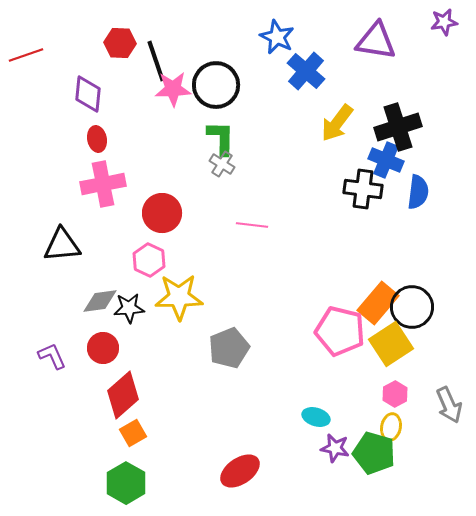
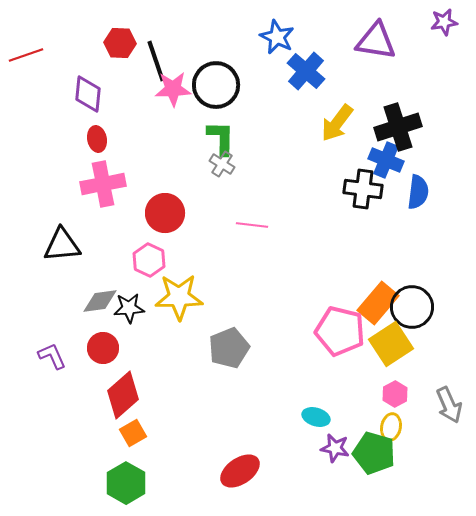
red circle at (162, 213): moved 3 px right
